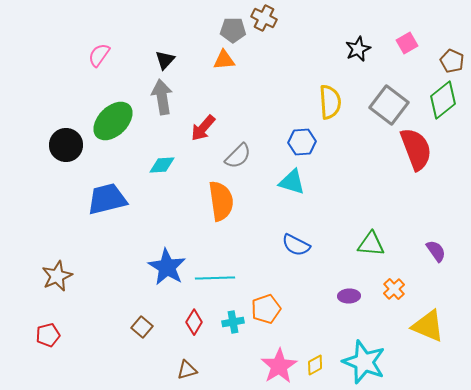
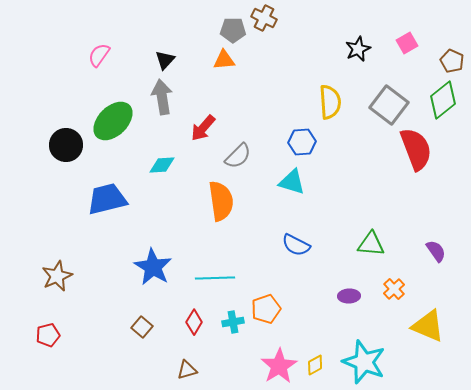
blue star: moved 14 px left
